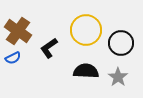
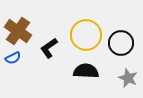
yellow circle: moved 5 px down
gray star: moved 10 px right, 1 px down; rotated 12 degrees counterclockwise
